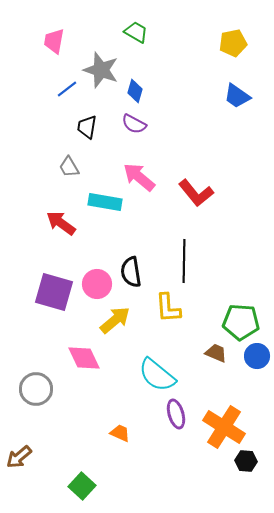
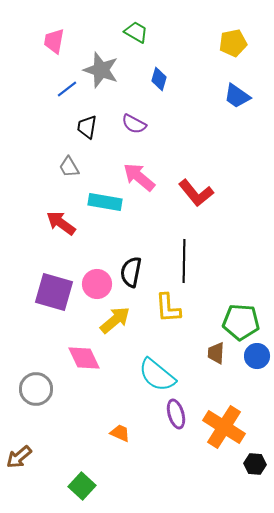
blue diamond: moved 24 px right, 12 px up
black semicircle: rotated 20 degrees clockwise
brown trapezoid: rotated 110 degrees counterclockwise
black hexagon: moved 9 px right, 3 px down
